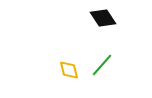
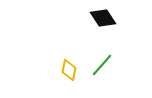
yellow diamond: rotated 25 degrees clockwise
